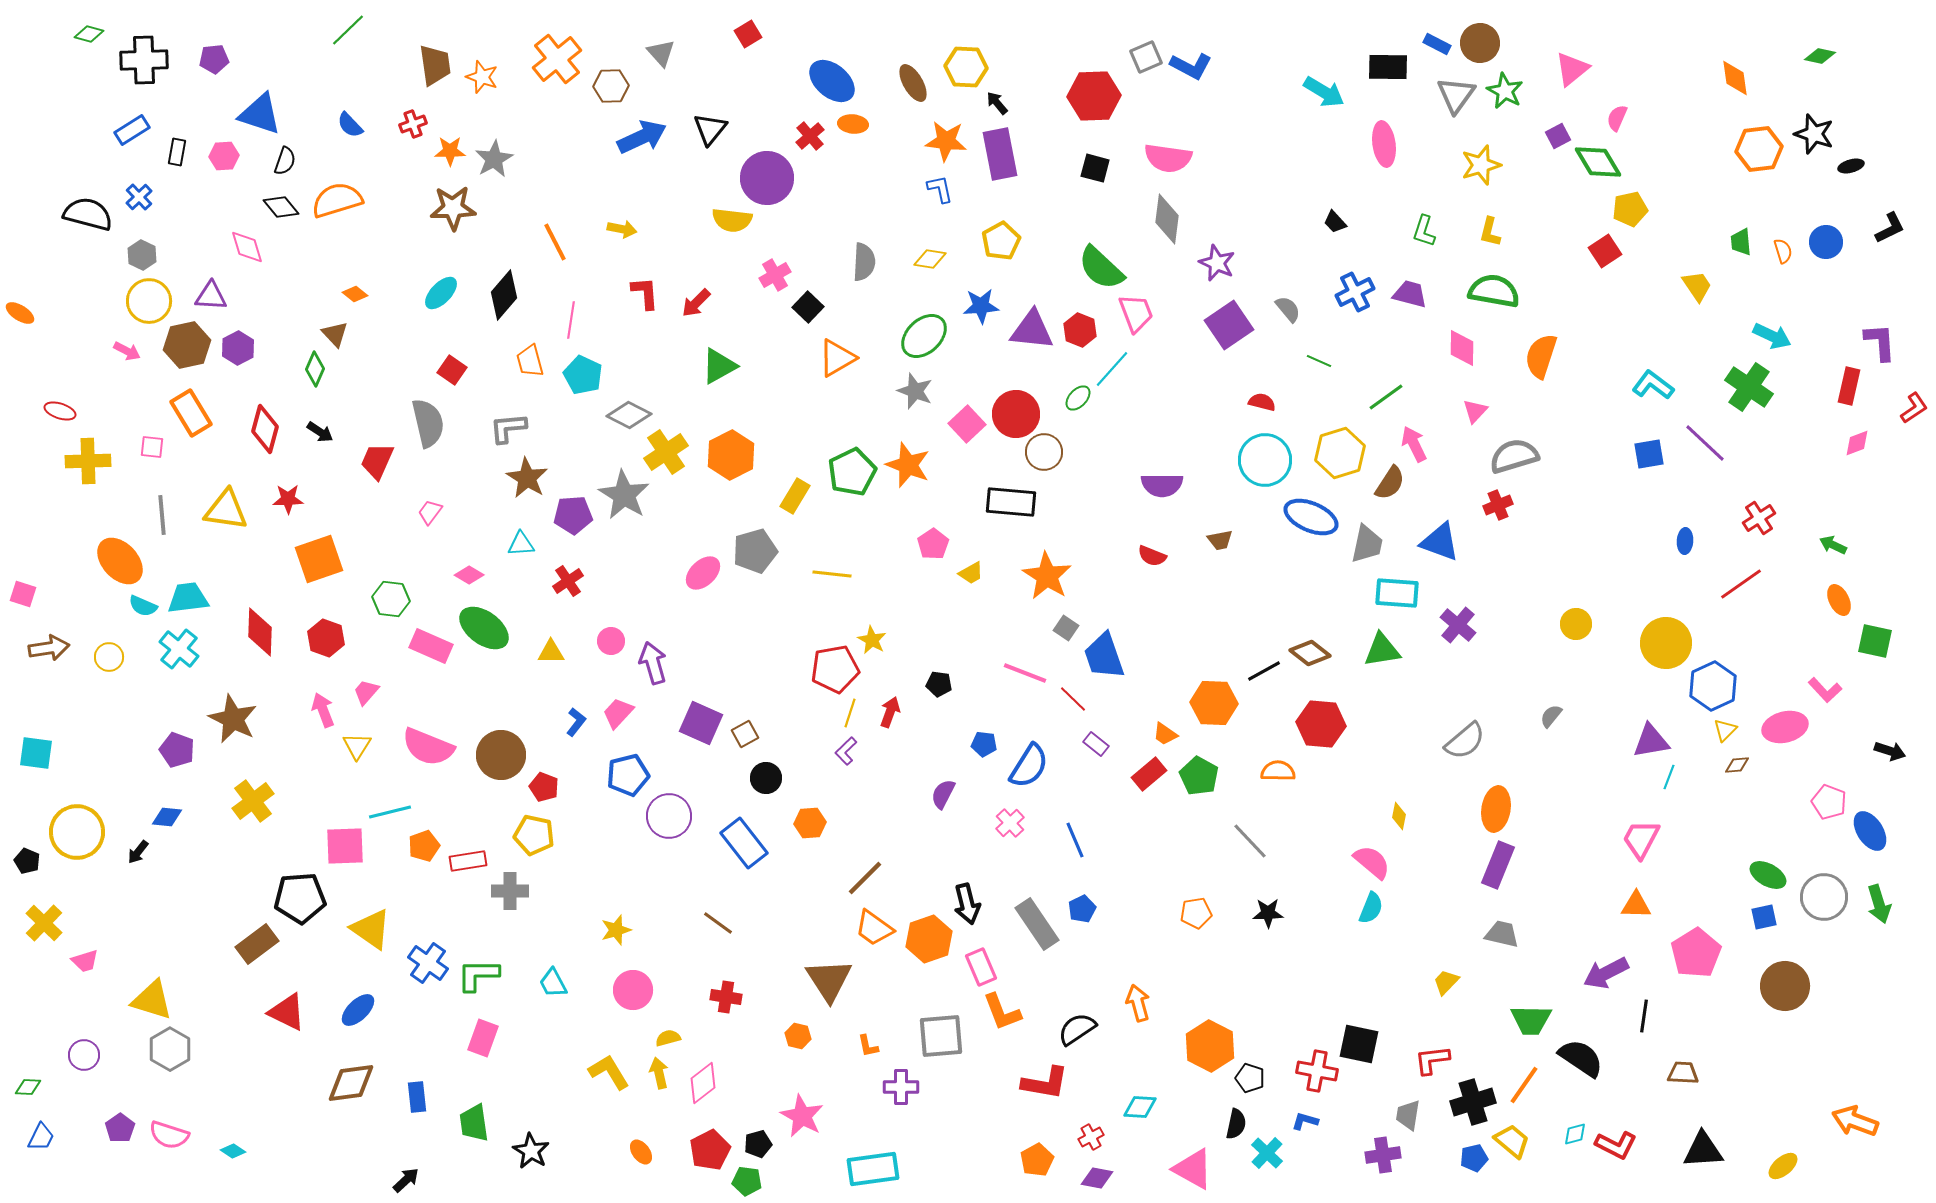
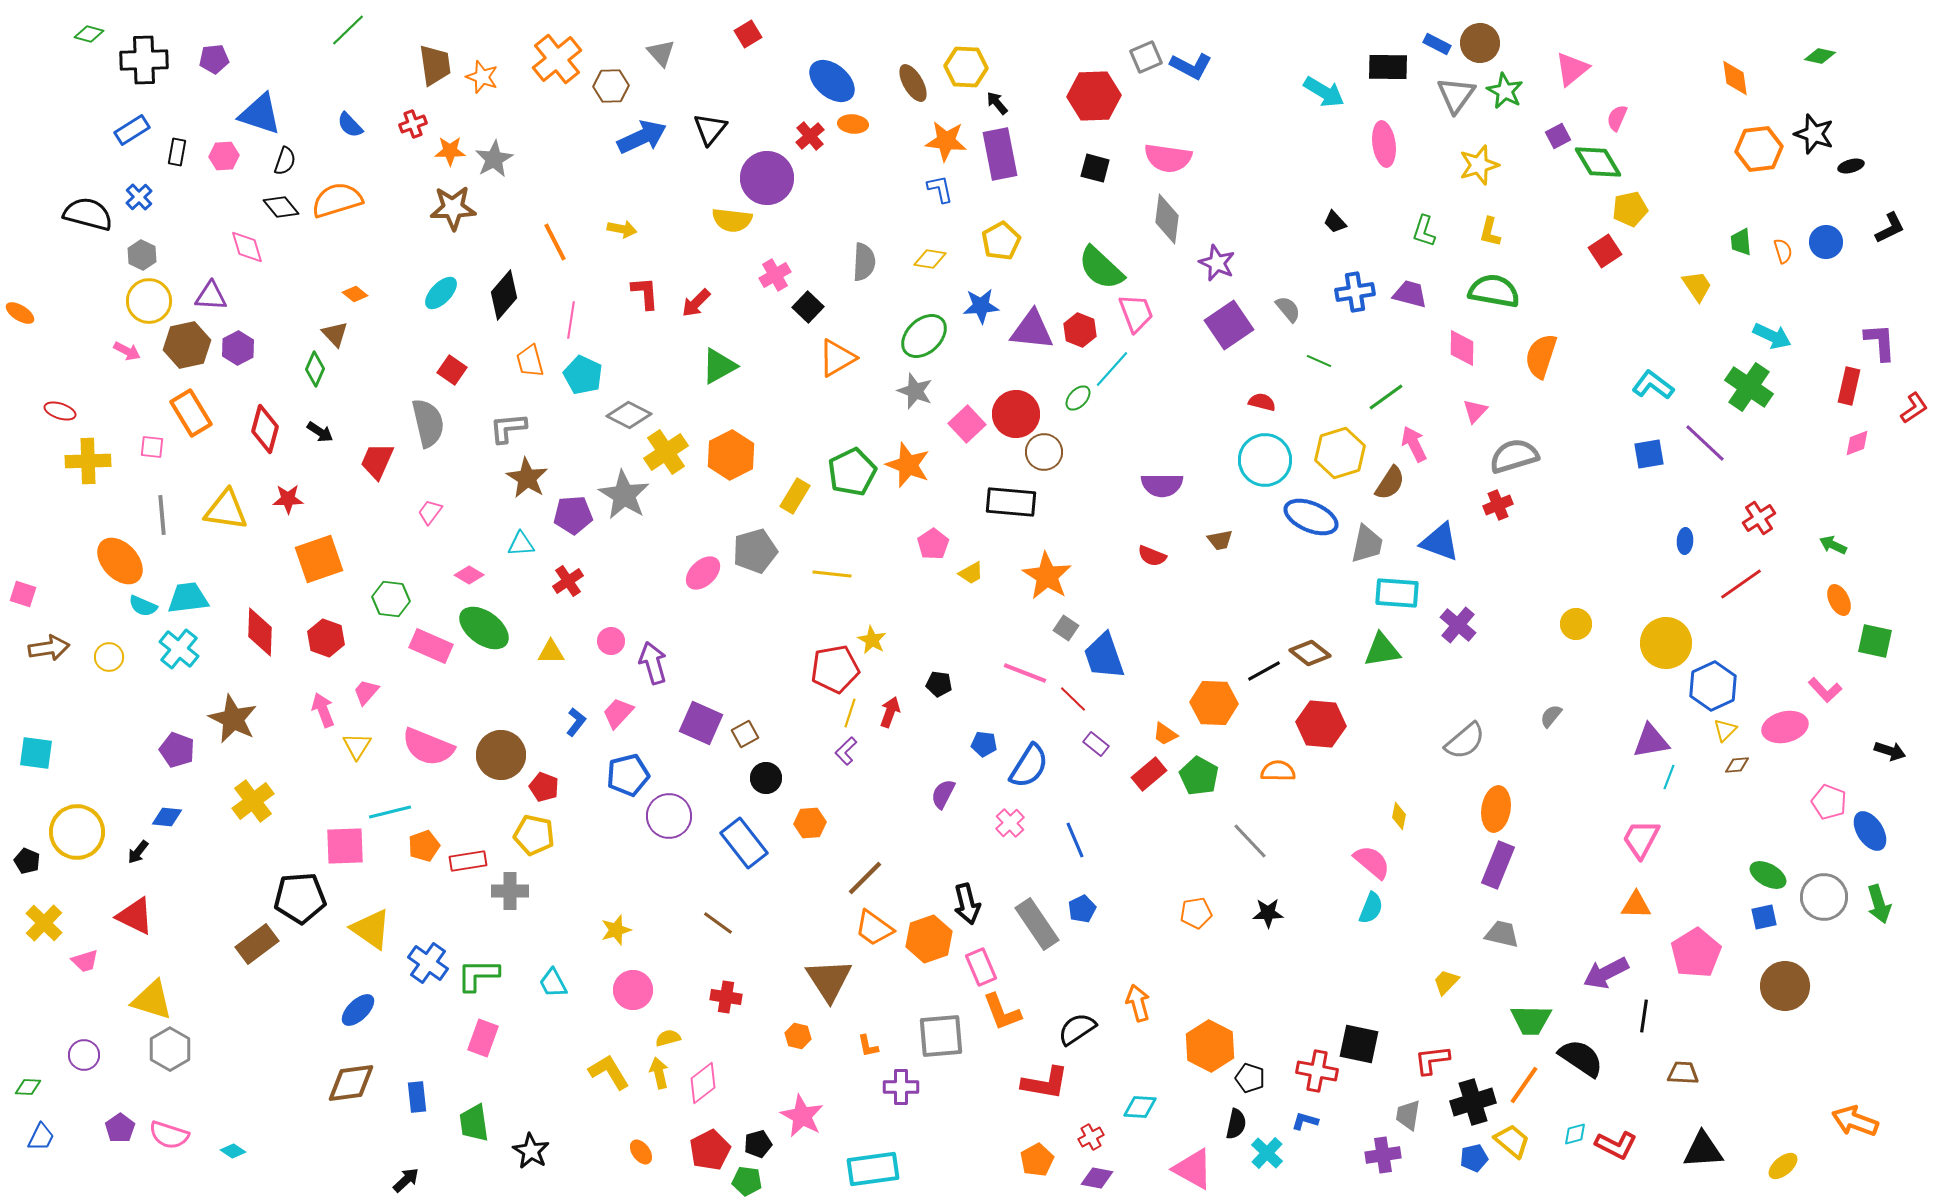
yellow star at (1481, 165): moved 2 px left
blue cross at (1355, 292): rotated 18 degrees clockwise
red triangle at (287, 1012): moved 152 px left, 96 px up
